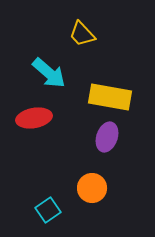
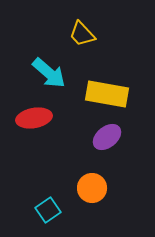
yellow rectangle: moved 3 px left, 3 px up
purple ellipse: rotated 32 degrees clockwise
